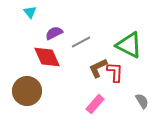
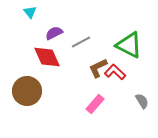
red L-shape: rotated 50 degrees counterclockwise
